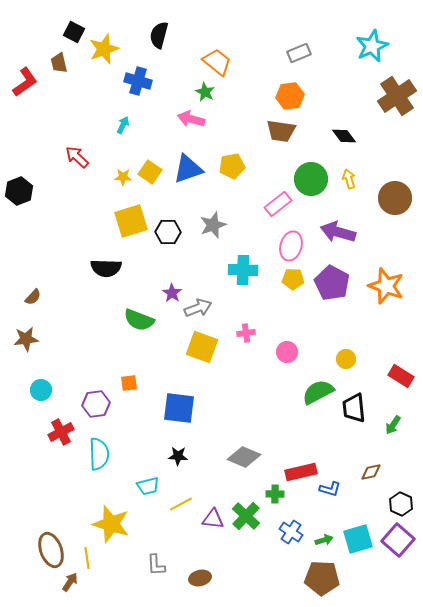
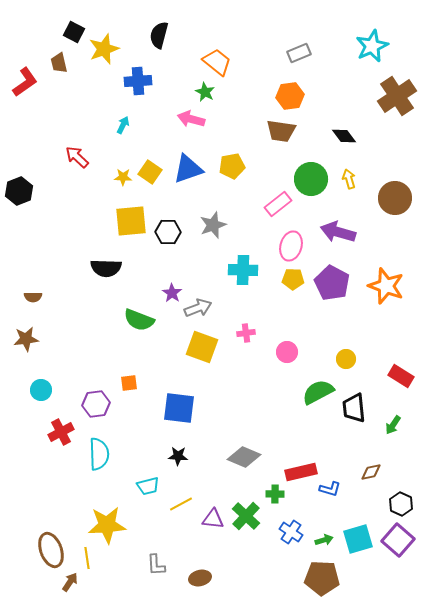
blue cross at (138, 81): rotated 20 degrees counterclockwise
yellow square at (131, 221): rotated 12 degrees clockwise
brown semicircle at (33, 297): rotated 48 degrees clockwise
yellow star at (111, 524): moved 4 px left, 1 px down; rotated 21 degrees counterclockwise
